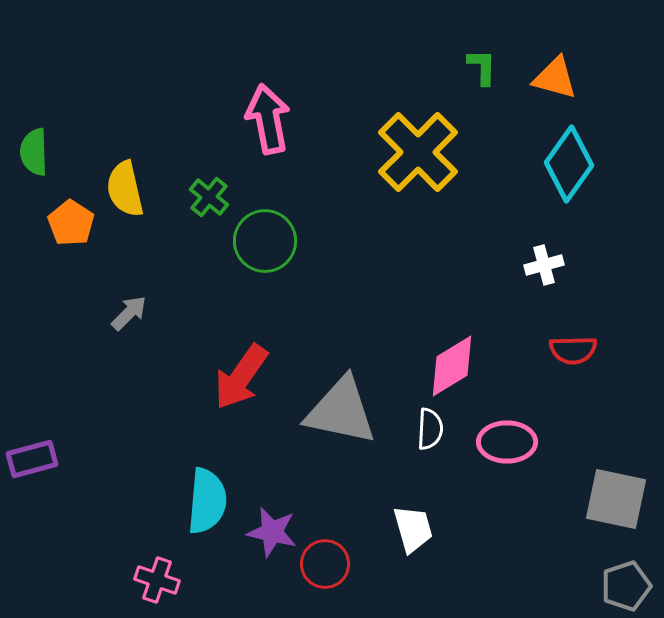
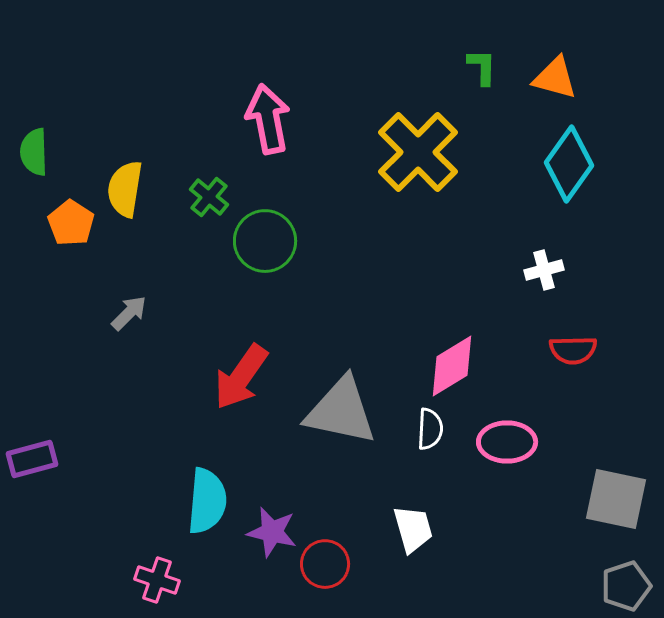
yellow semicircle: rotated 22 degrees clockwise
white cross: moved 5 px down
